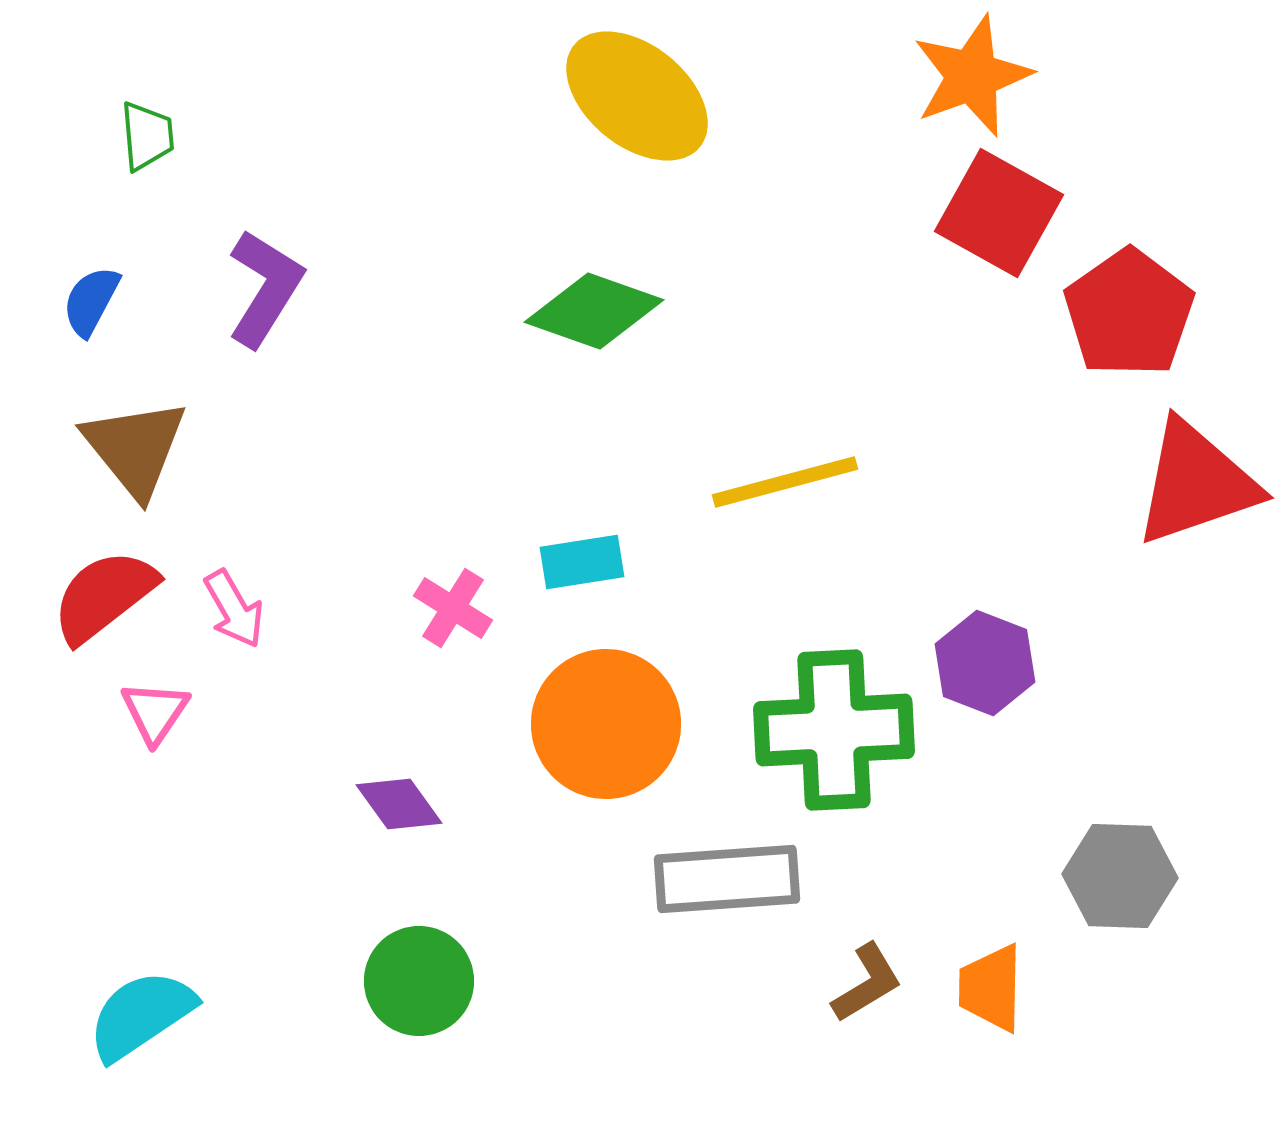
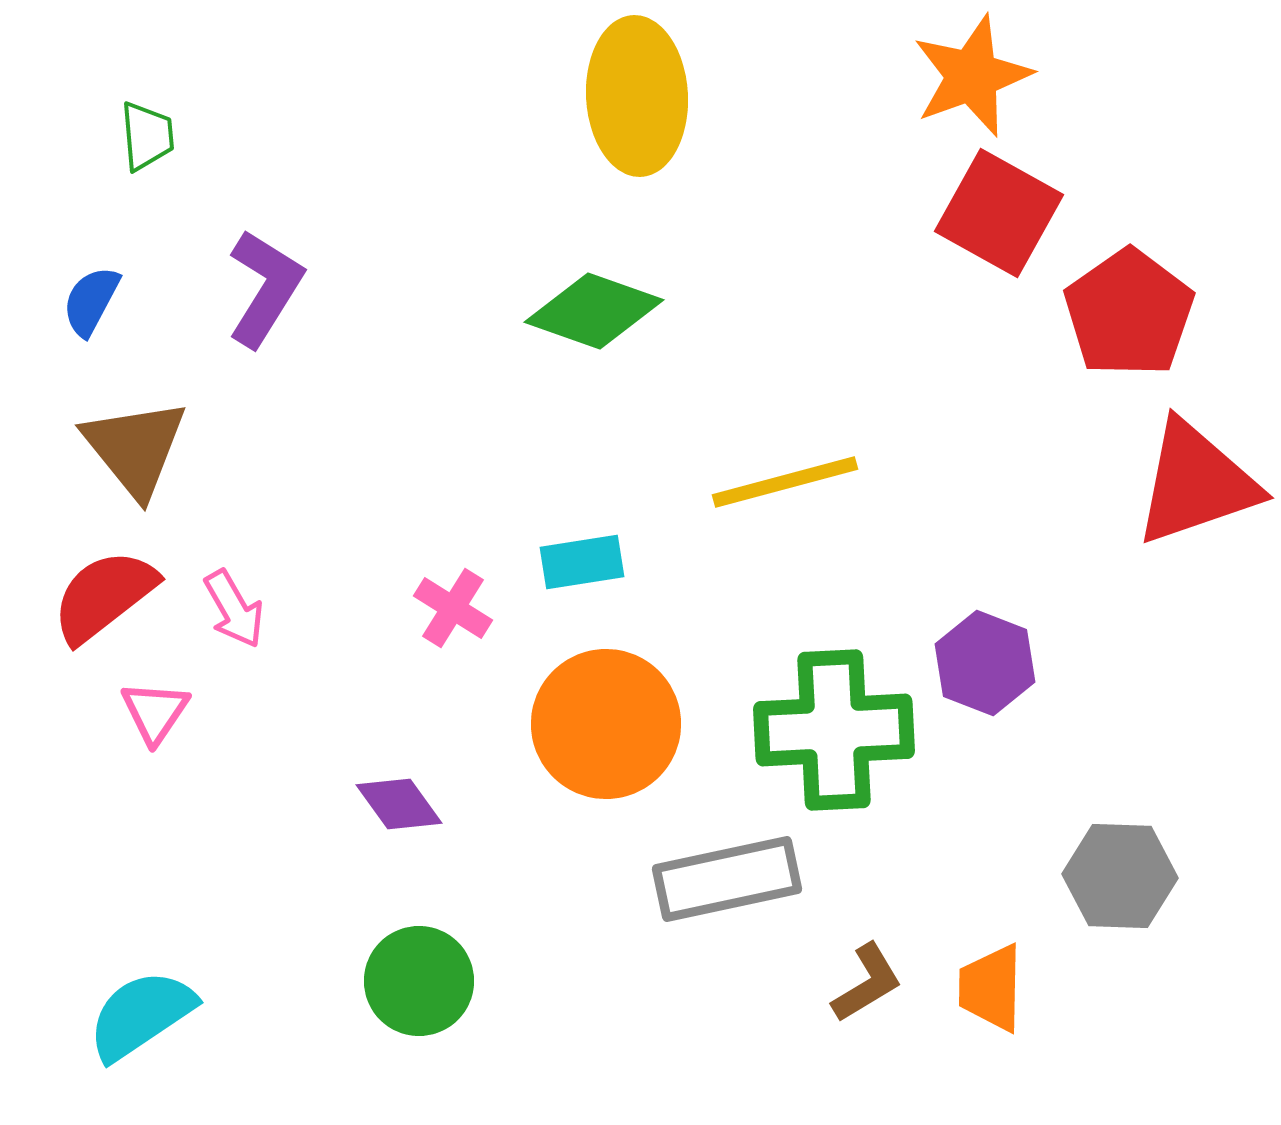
yellow ellipse: rotated 48 degrees clockwise
gray rectangle: rotated 8 degrees counterclockwise
